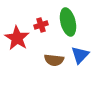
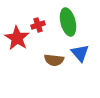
red cross: moved 3 px left
blue triangle: moved 2 px up; rotated 24 degrees counterclockwise
